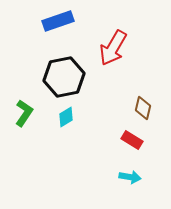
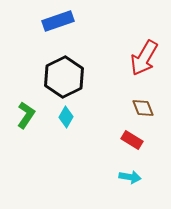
red arrow: moved 31 px right, 10 px down
black hexagon: rotated 15 degrees counterclockwise
brown diamond: rotated 35 degrees counterclockwise
green L-shape: moved 2 px right, 2 px down
cyan diamond: rotated 30 degrees counterclockwise
